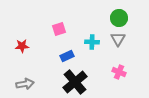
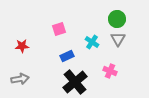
green circle: moved 2 px left, 1 px down
cyan cross: rotated 32 degrees clockwise
pink cross: moved 9 px left, 1 px up
gray arrow: moved 5 px left, 5 px up
